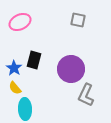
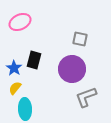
gray square: moved 2 px right, 19 px down
purple circle: moved 1 px right
yellow semicircle: rotated 80 degrees clockwise
gray L-shape: moved 2 px down; rotated 45 degrees clockwise
